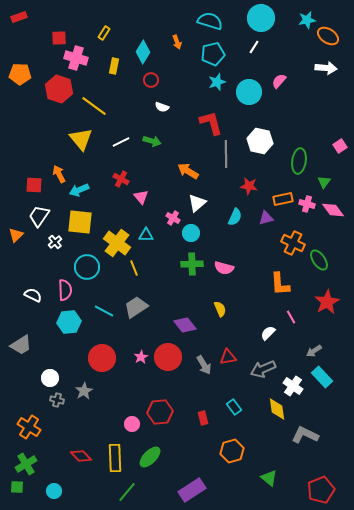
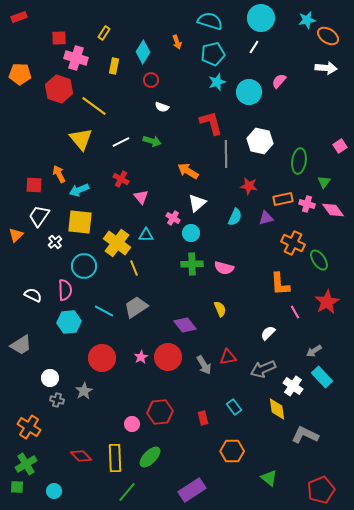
cyan circle at (87, 267): moved 3 px left, 1 px up
pink line at (291, 317): moved 4 px right, 5 px up
orange hexagon at (232, 451): rotated 15 degrees clockwise
